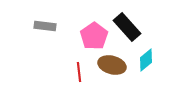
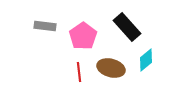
pink pentagon: moved 11 px left
brown ellipse: moved 1 px left, 3 px down
